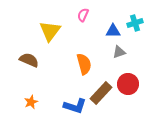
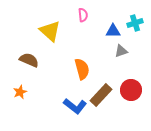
pink semicircle: rotated 152 degrees clockwise
yellow triangle: rotated 25 degrees counterclockwise
gray triangle: moved 2 px right, 1 px up
orange semicircle: moved 2 px left, 5 px down
red circle: moved 3 px right, 6 px down
brown rectangle: moved 2 px down
orange star: moved 11 px left, 10 px up
blue L-shape: rotated 20 degrees clockwise
